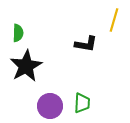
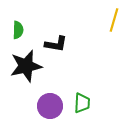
green semicircle: moved 3 px up
black L-shape: moved 30 px left
black star: rotated 16 degrees clockwise
